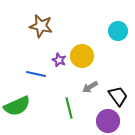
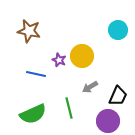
brown star: moved 12 px left, 5 px down
cyan circle: moved 1 px up
black trapezoid: rotated 60 degrees clockwise
green semicircle: moved 16 px right, 8 px down
